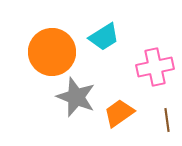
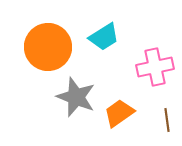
orange circle: moved 4 px left, 5 px up
